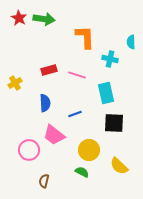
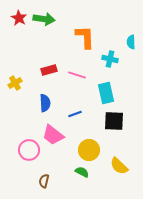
black square: moved 2 px up
pink trapezoid: moved 1 px left
